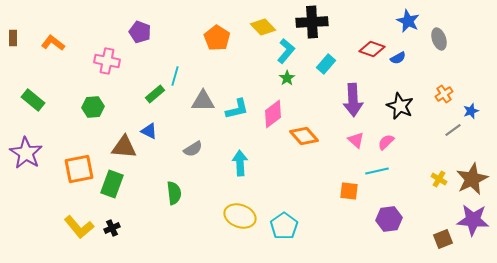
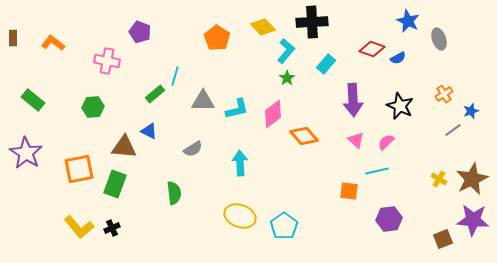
green rectangle at (112, 184): moved 3 px right
